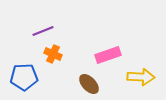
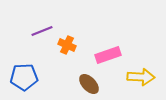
purple line: moved 1 px left
orange cross: moved 14 px right, 9 px up
